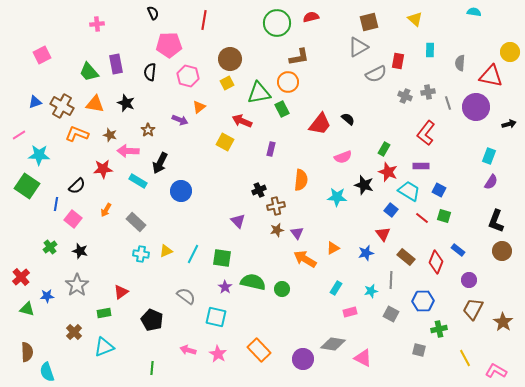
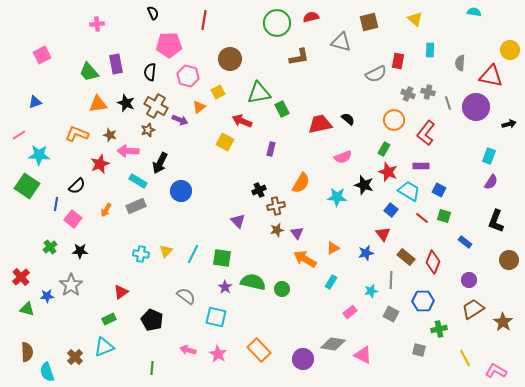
gray triangle at (358, 47): moved 17 px left, 5 px up; rotated 45 degrees clockwise
yellow circle at (510, 52): moved 2 px up
orange circle at (288, 82): moved 106 px right, 38 px down
yellow square at (227, 83): moved 9 px left, 9 px down
gray cross at (428, 92): rotated 24 degrees clockwise
gray cross at (405, 96): moved 3 px right, 2 px up
orange triangle at (95, 104): moved 3 px right; rotated 18 degrees counterclockwise
brown cross at (62, 106): moved 94 px right
red trapezoid at (320, 124): rotated 140 degrees counterclockwise
brown star at (148, 130): rotated 16 degrees clockwise
red star at (103, 169): moved 3 px left, 5 px up; rotated 18 degrees counterclockwise
orange semicircle at (301, 180): moved 3 px down; rotated 25 degrees clockwise
gray rectangle at (136, 222): moved 16 px up; rotated 66 degrees counterclockwise
blue rectangle at (458, 250): moved 7 px right, 8 px up
black star at (80, 251): rotated 14 degrees counterclockwise
yellow triangle at (166, 251): rotated 24 degrees counterclockwise
brown circle at (502, 251): moved 7 px right, 9 px down
red diamond at (436, 262): moved 3 px left
gray star at (77, 285): moved 6 px left
cyan rectangle at (336, 288): moved 5 px left, 6 px up
brown trapezoid at (473, 309): rotated 30 degrees clockwise
pink rectangle at (350, 312): rotated 24 degrees counterclockwise
green rectangle at (104, 313): moved 5 px right, 6 px down; rotated 16 degrees counterclockwise
brown cross at (74, 332): moved 1 px right, 25 px down
pink triangle at (363, 358): moved 3 px up
